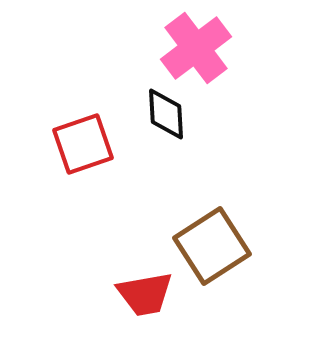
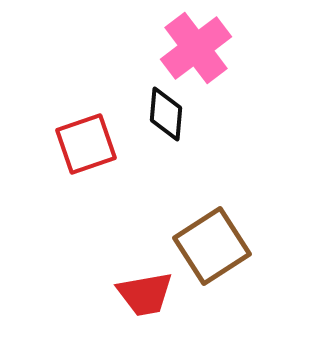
black diamond: rotated 8 degrees clockwise
red square: moved 3 px right
